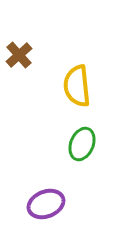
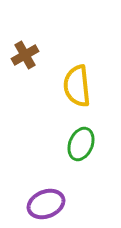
brown cross: moved 6 px right; rotated 12 degrees clockwise
green ellipse: moved 1 px left
